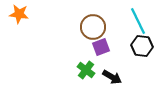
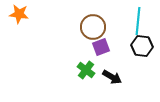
cyan line: rotated 32 degrees clockwise
